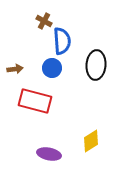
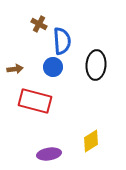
brown cross: moved 5 px left, 3 px down
blue circle: moved 1 px right, 1 px up
purple ellipse: rotated 20 degrees counterclockwise
